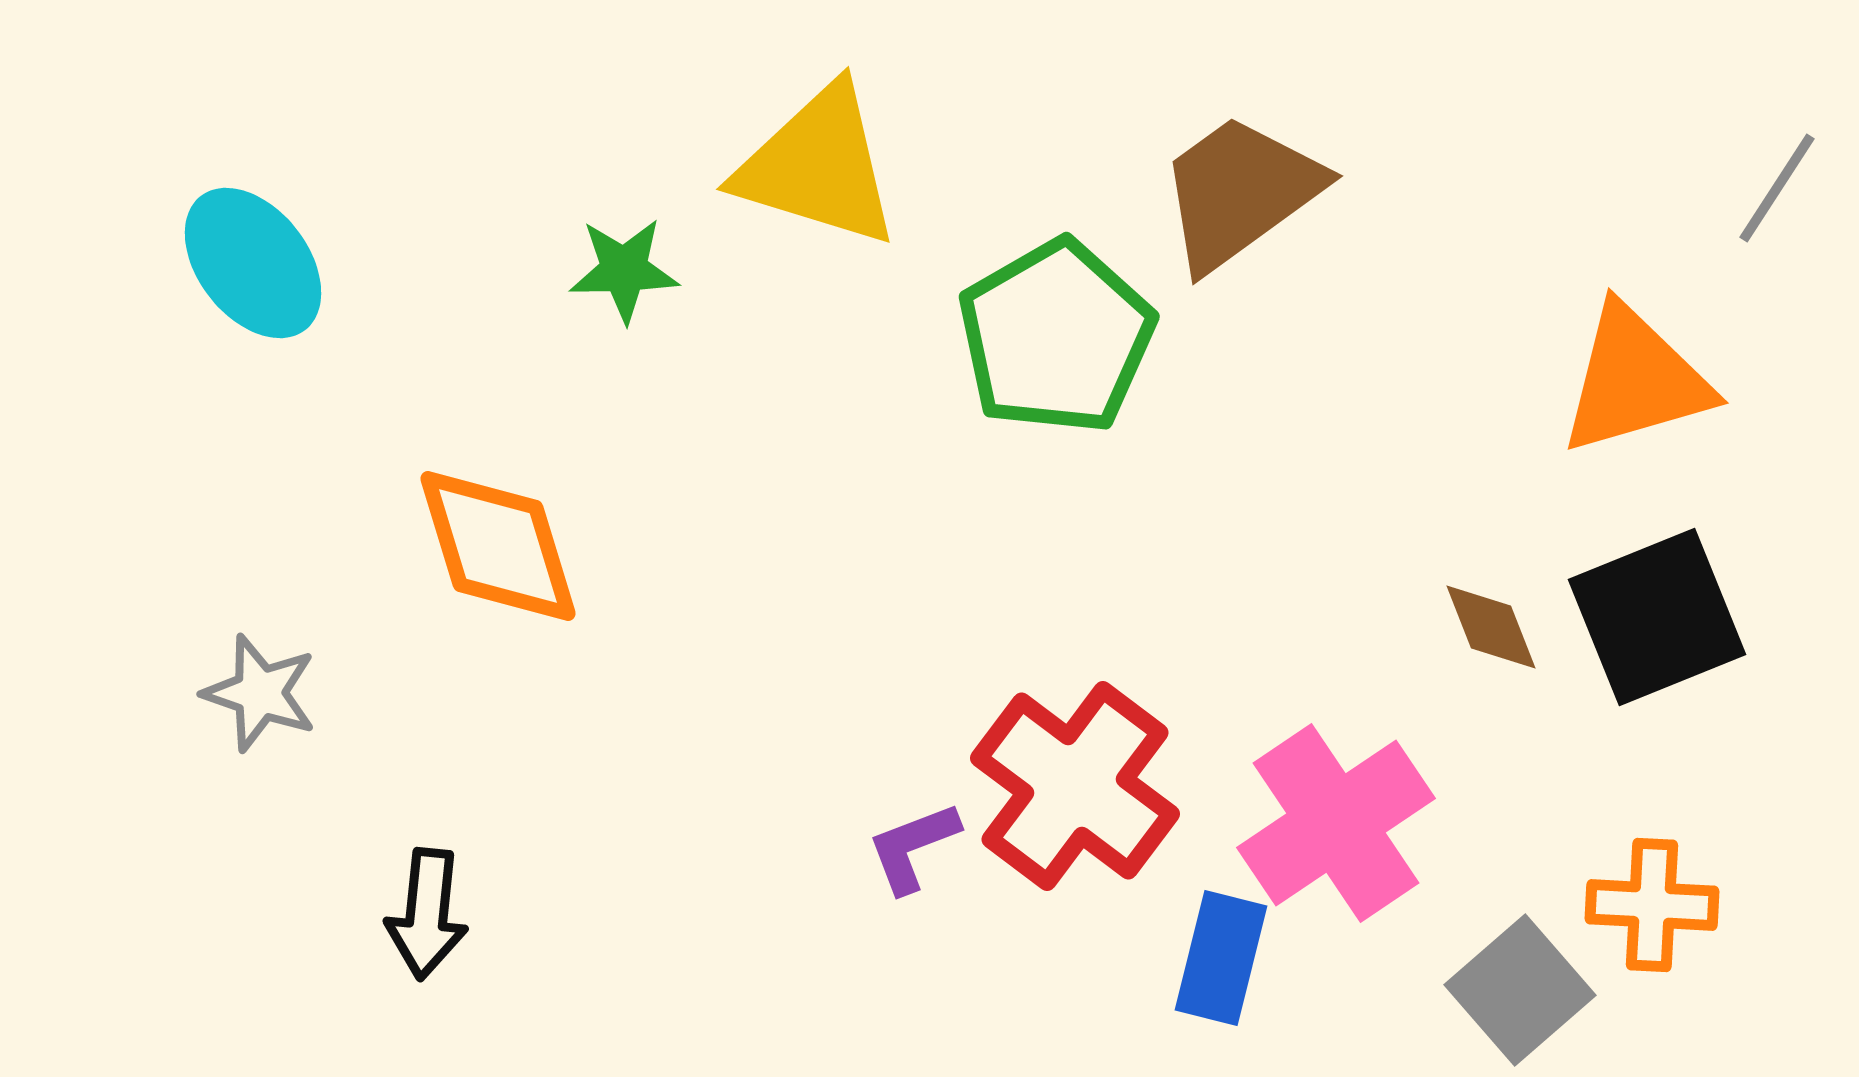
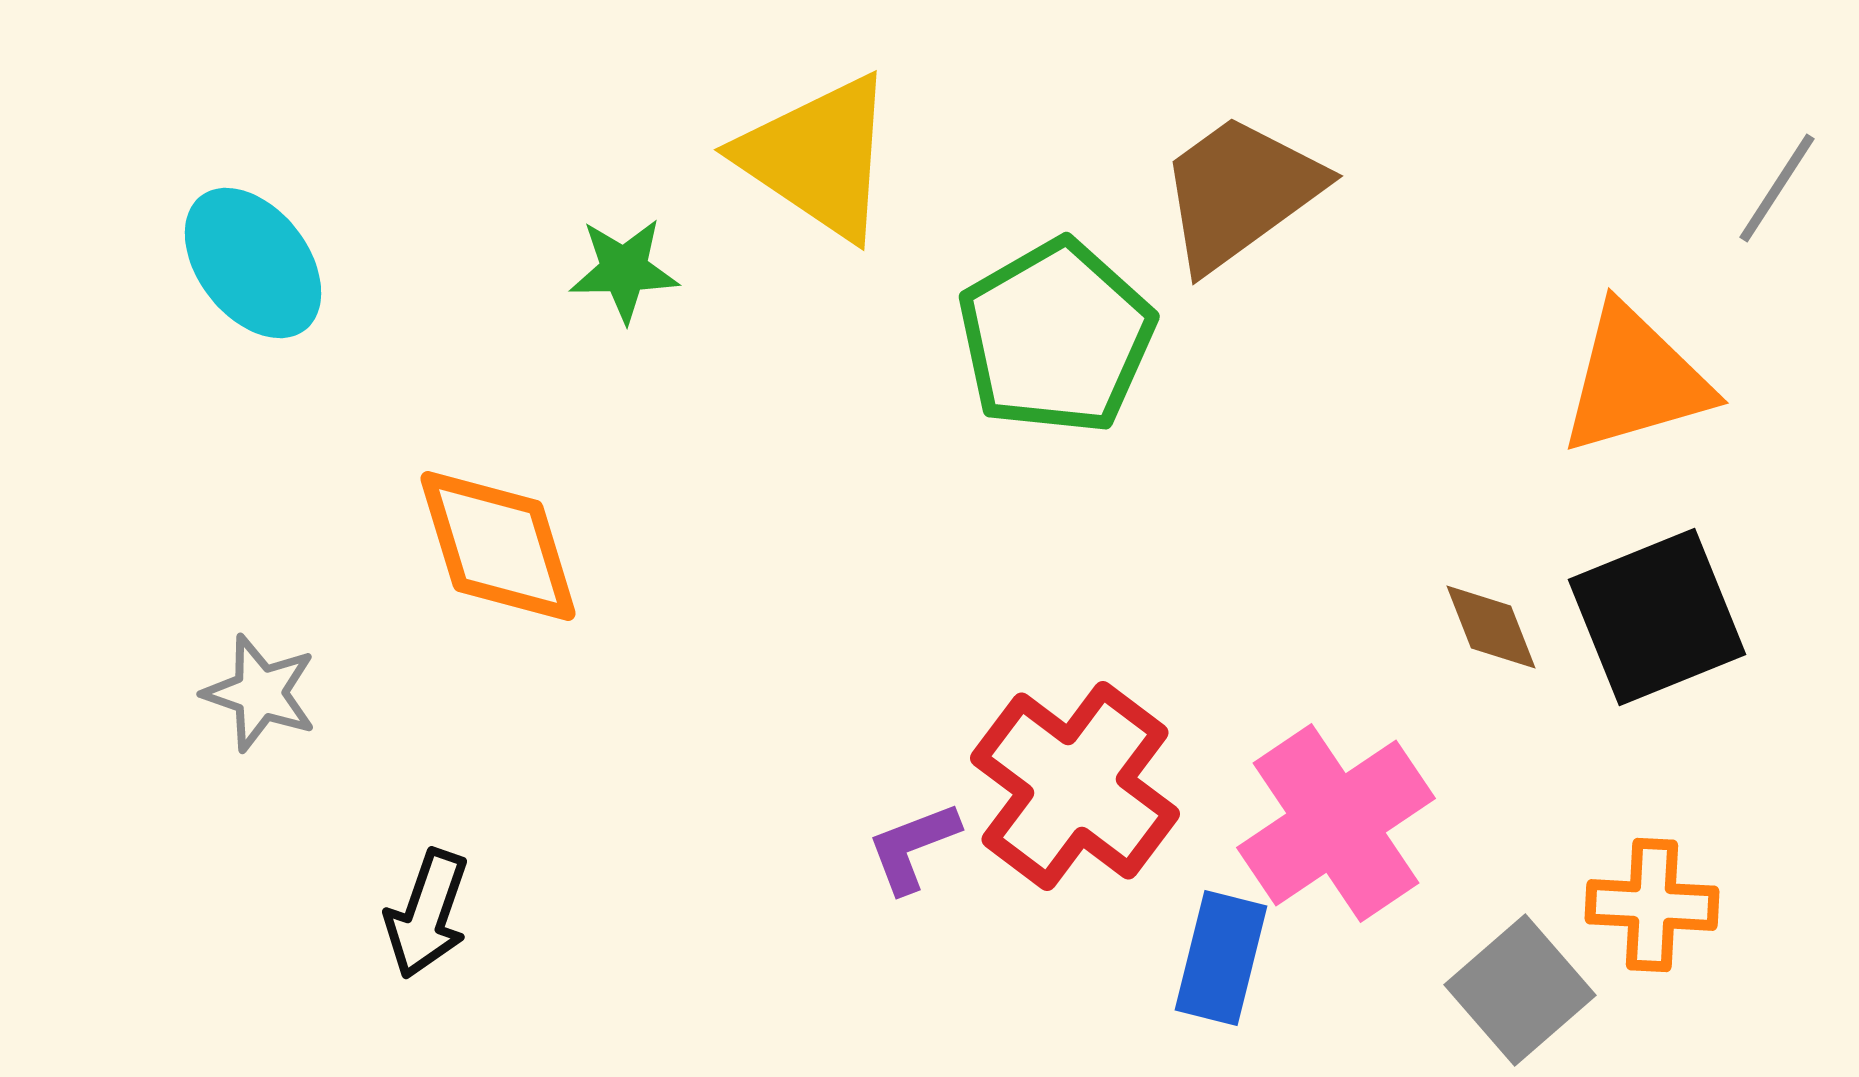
yellow triangle: moved 9 px up; rotated 17 degrees clockwise
black arrow: rotated 13 degrees clockwise
